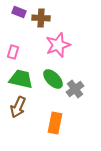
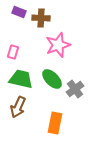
green ellipse: moved 1 px left
